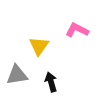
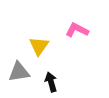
gray triangle: moved 2 px right, 3 px up
